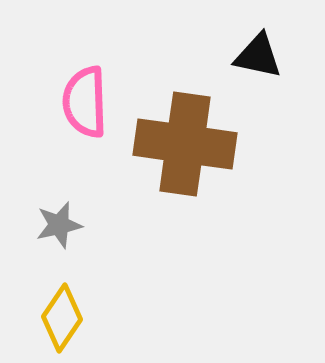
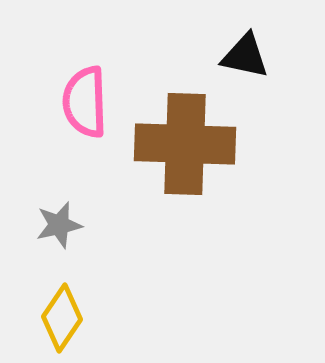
black triangle: moved 13 px left
brown cross: rotated 6 degrees counterclockwise
